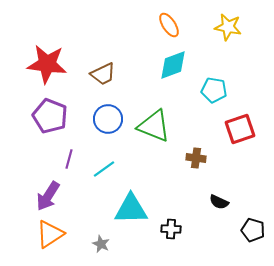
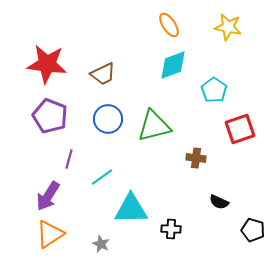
cyan pentagon: rotated 25 degrees clockwise
green triangle: rotated 36 degrees counterclockwise
cyan line: moved 2 px left, 8 px down
